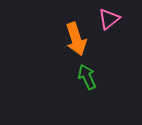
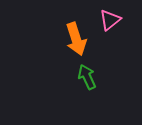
pink triangle: moved 1 px right, 1 px down
